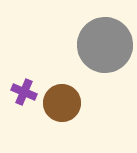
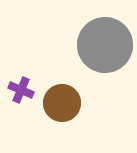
purple cross: moved 3 px left, 2 px up
